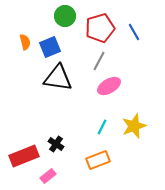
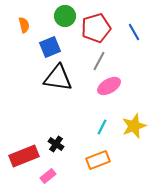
red pentagon: moved 4 px left
orange semicircle: moved 1 px left, 17 px up
